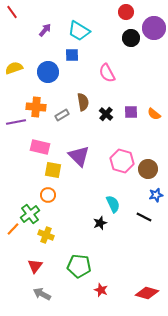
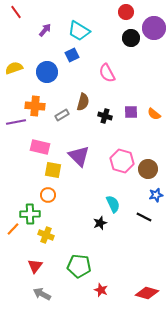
red line: moved 4 px right
blue square: rotated 24 degrees counterclockwise
blue circle: moved 1 px left
brown semicircle: rotated 24 degrees clockwise
orange cross: moved 1 px left, 1 px up
black cross: moved 1 px left, 2 px down; rotated 24 degrees counterclockwise
green cross: rotated 36 degrees clockwise
